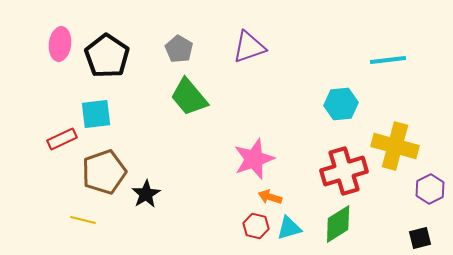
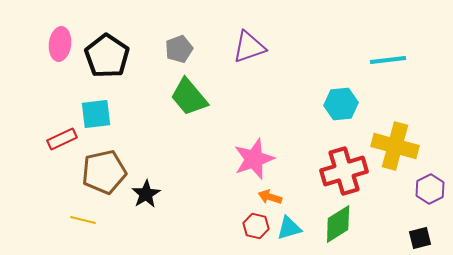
gray pentagon: rotated 20 degrees clockwise
brown pentagon: rotated 6 degrees clockwise
